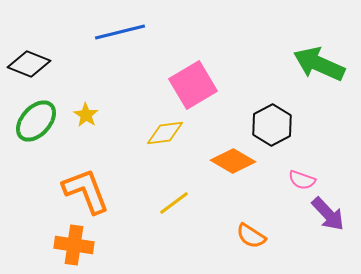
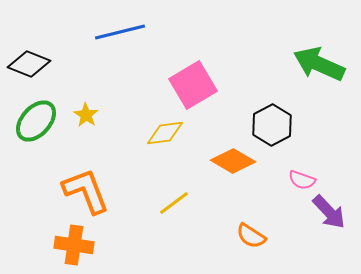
purple arrow: moved 1 px right, 2 px up
